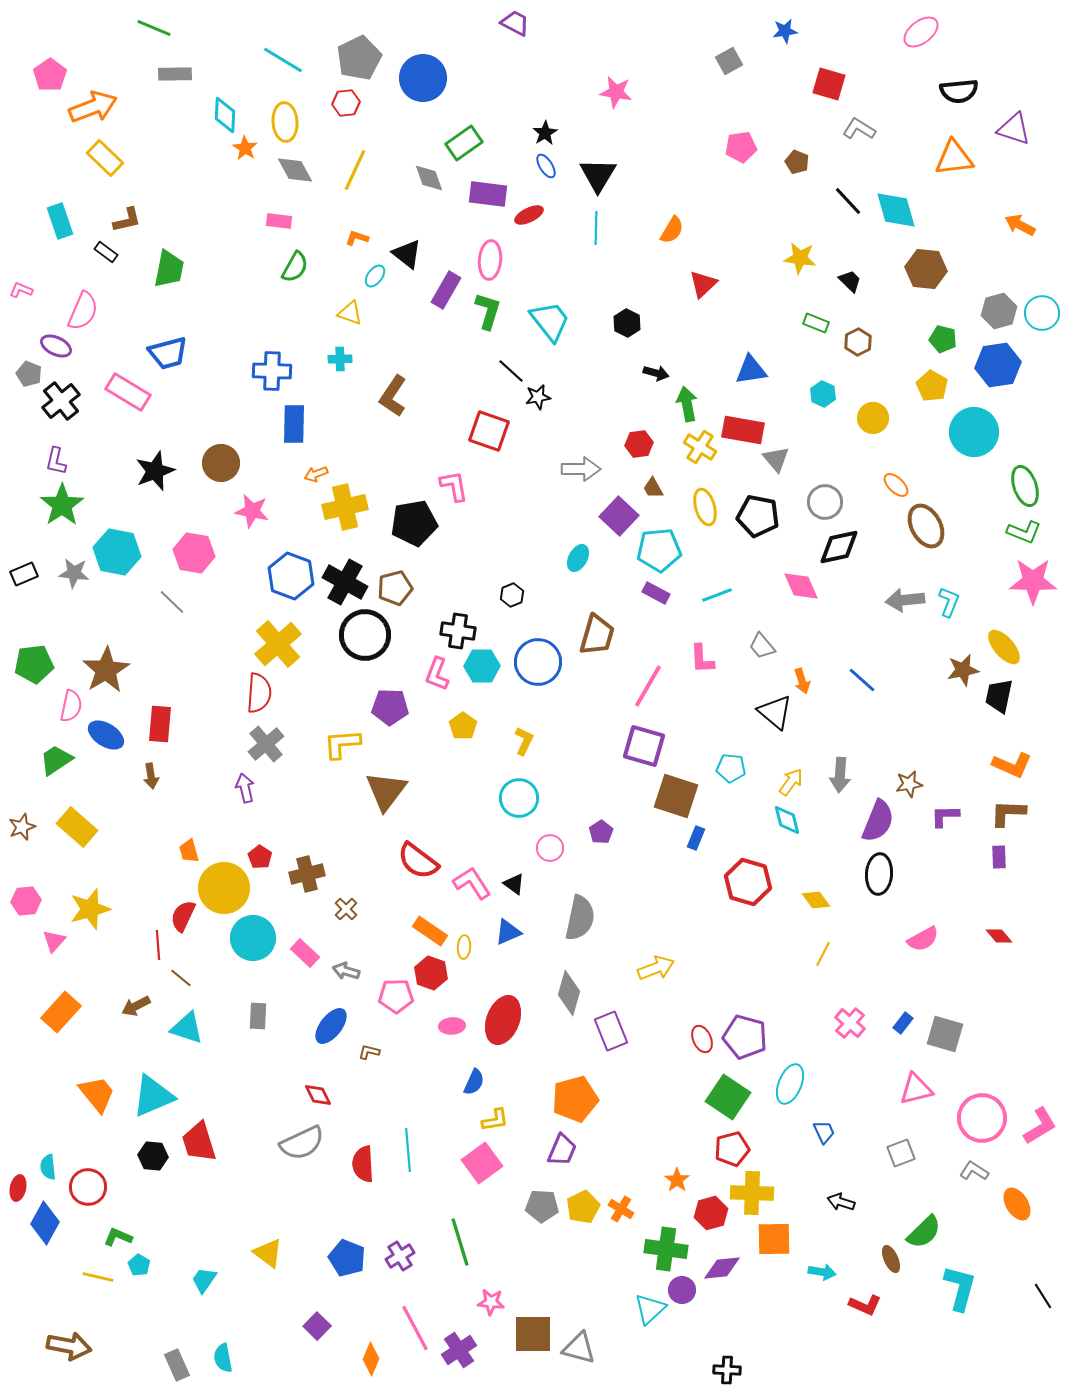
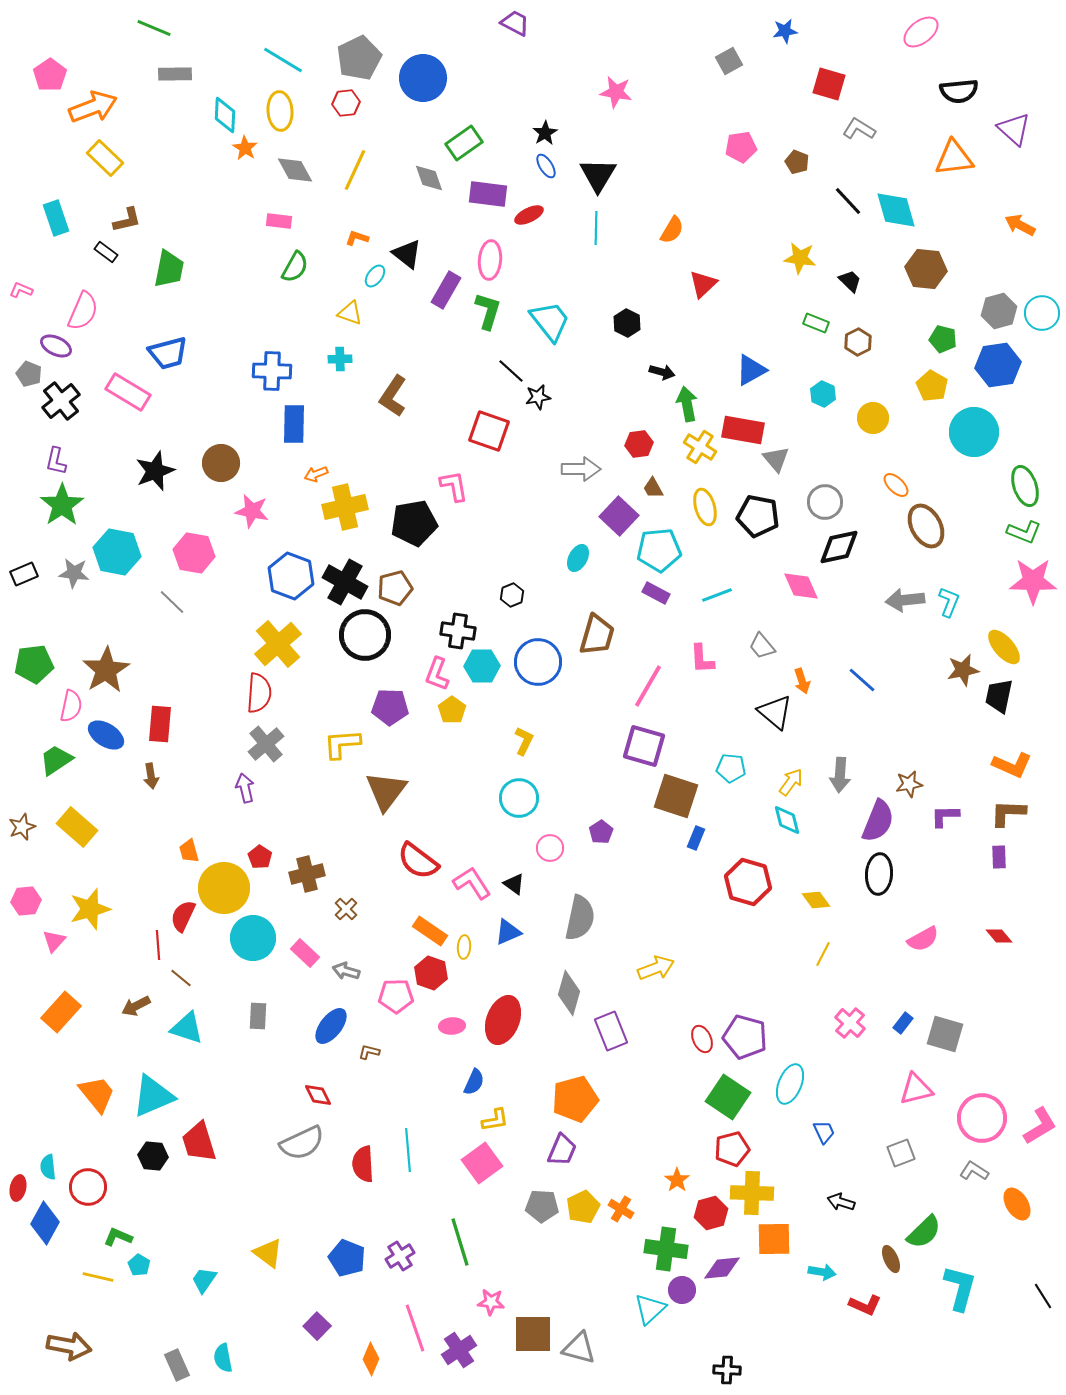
yellow ellipse at (285, 122): moved 5 px left, 11 px up
purple triangle at (1014, 129): rotated 24 degrees clockwise
cyan rectangle at (60, 221): moved 4 px left, 3 px up
blue triangle at (751, 370): rotated 20 degrees counterclockwise
black arrow at (656, 373): moved 6 px right, 1 px up
yellow pentagon at (463, 726): moved 11 px left, 16 px up
pink line at (415, 1328): rotated 9 degrees clockwise
